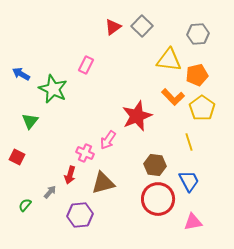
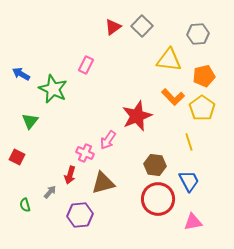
orange pentagon: moved 7 px right, 1 px down
green semicircle: rotated 56 degrees counterclockwise
